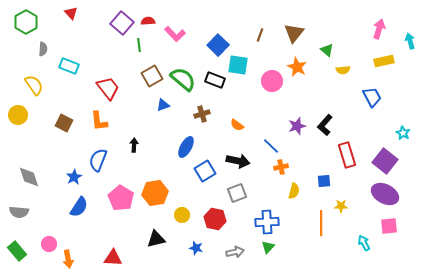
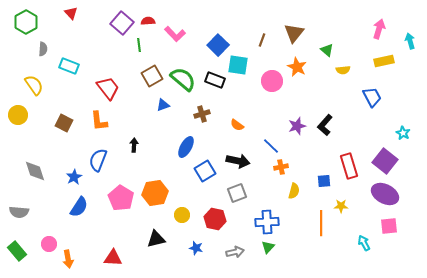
brown line at (260, 35): moved 2 px right, 5 px down
red rectangle at (347, 155): moved 2 px right, 11 px down
gray diamond at (29, 177): moved 6 px right, 6 px up
